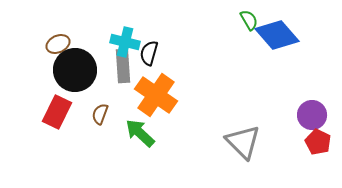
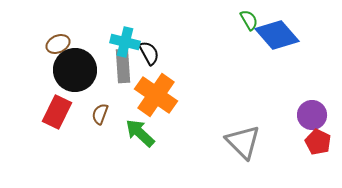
black semicircle: rotated 135 degrees clockwise
